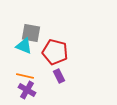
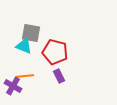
orange line: rotated 18 degrees counterclockwise
purple cross: moved 14 px left, 4 px up
